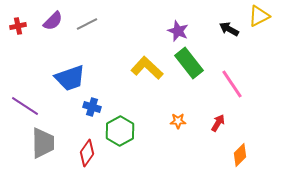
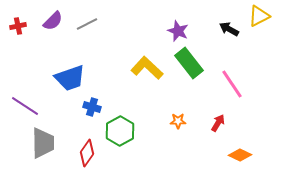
orange diamond: rotated 70 degrees clockwise
